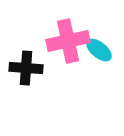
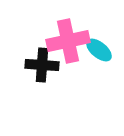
black cross: moved 16 px right, 3 px up
